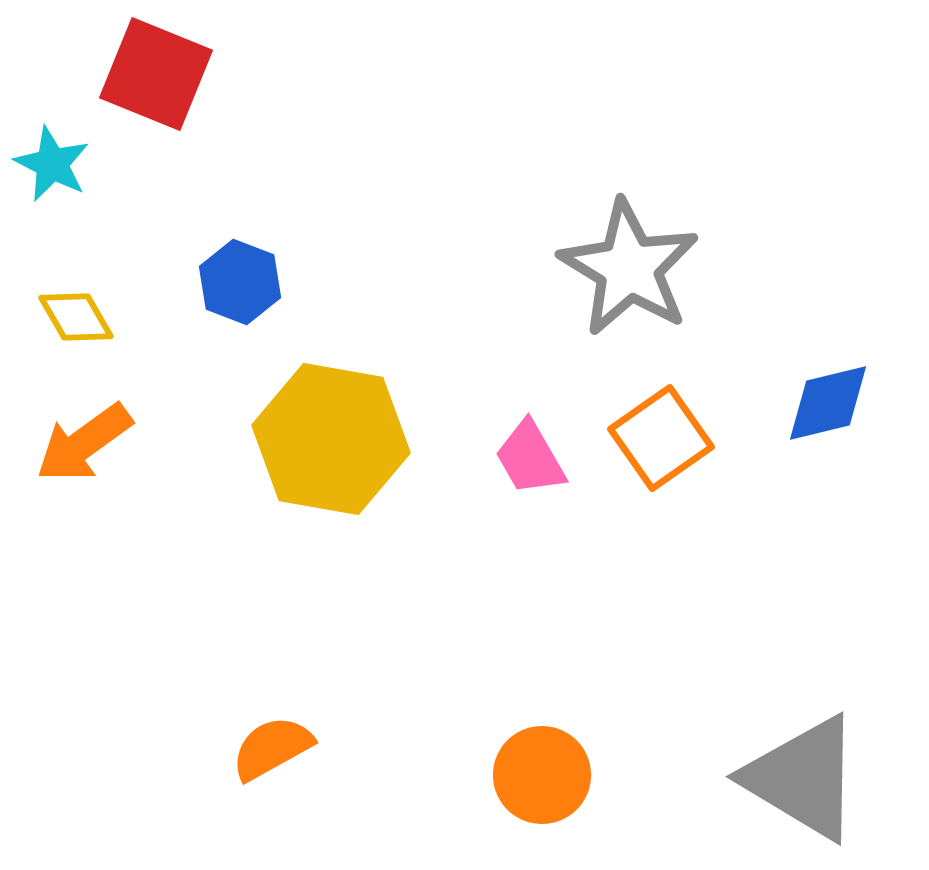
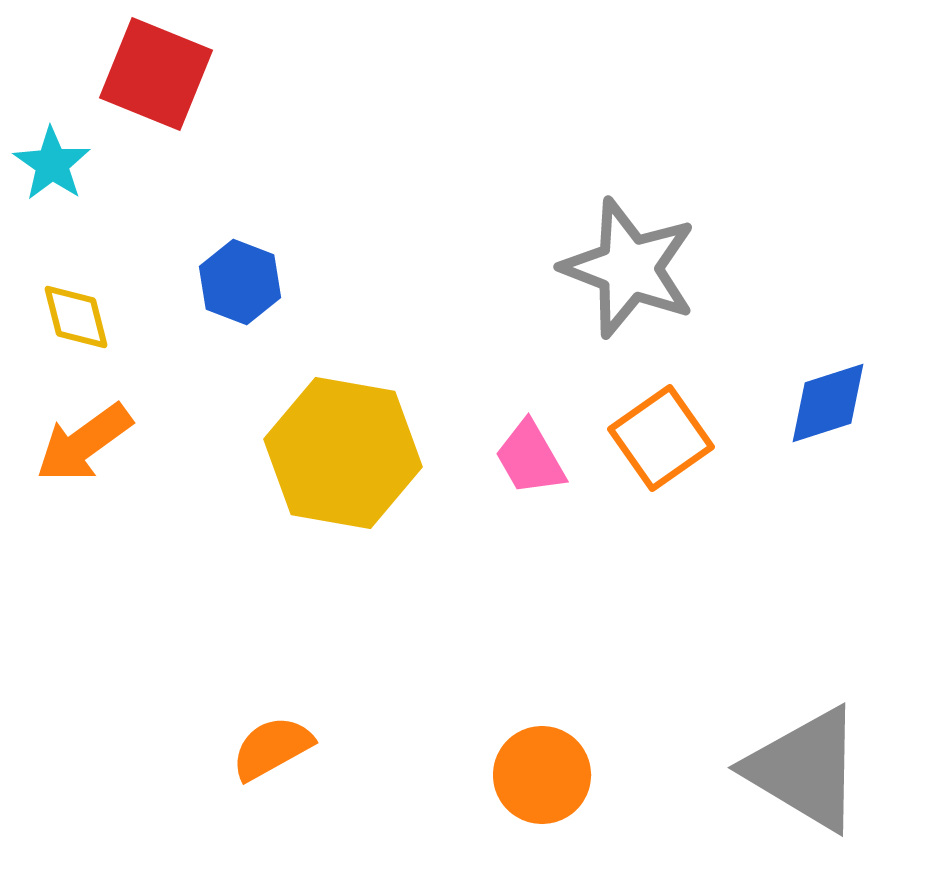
cyan star: rotated 8 degrees clockwise
gray star: rotated 10 degrees counterclockwise
yellow diamond: rotated 16 degrees clockwise
blue diamond: rotated 4 degrees counterclockwise
yellow hexagon: moved 12 px right, 14 px down
gray triangle: moved 2 px right, 9 px up
